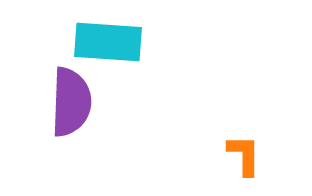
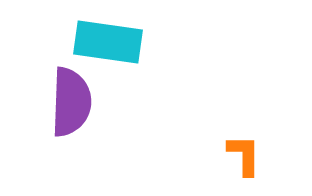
cyan rectangle: rotated 4 degrees clockwise
